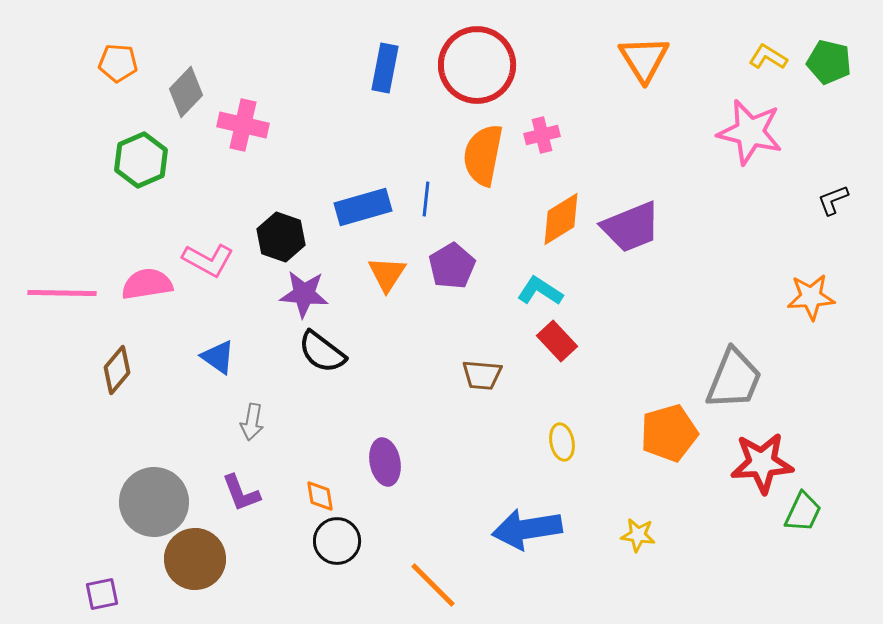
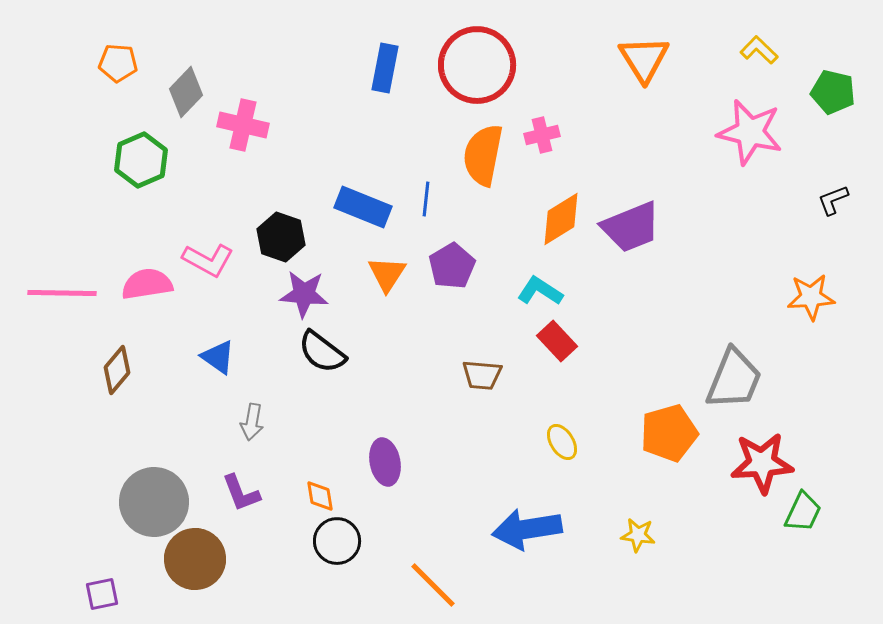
yellow L-shape at (768, 57): moved 9 px left, 7 px up; rotated 12 degrees clockwise
green pentagon at (829, 62): moved 4 px right, 30 px down
blue rectangle at (363, 207): rotated 38 degrees clockwise
yellow ellipse at (562, 442): rotated 21 degrees counterclockwise
